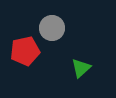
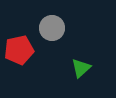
red pentagon: moved 6 px left, 1 px up
